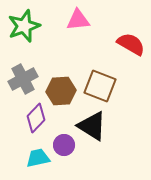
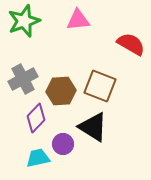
green star: moved 5 px up
black triangle: moved 1 px right, 1 px down
purple circle: moved 1 px left, 1 px up
